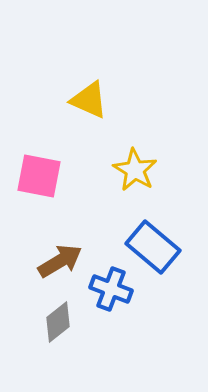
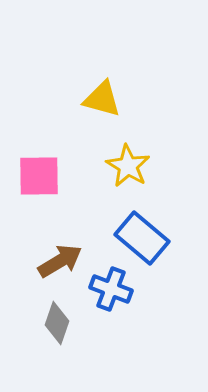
yellow triangle: moved 13 px right, 1 px up; rotated 9 degrees counterclockwise
yellow star: moved 7 px left, 4 px up
pink square: rotated 12 degrees counterclockwise
blue rectangle: moved 11 px left, 9 px up
gray diamond: moved 1 px left, 1 px down; rotated 33 degrees counterclockwise
